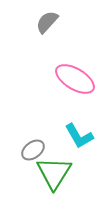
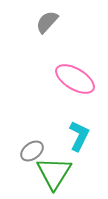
cyan L-shape: rotated 124 degrees counterclockwise
gray ellipse: moved 1 px left, 1 px down
